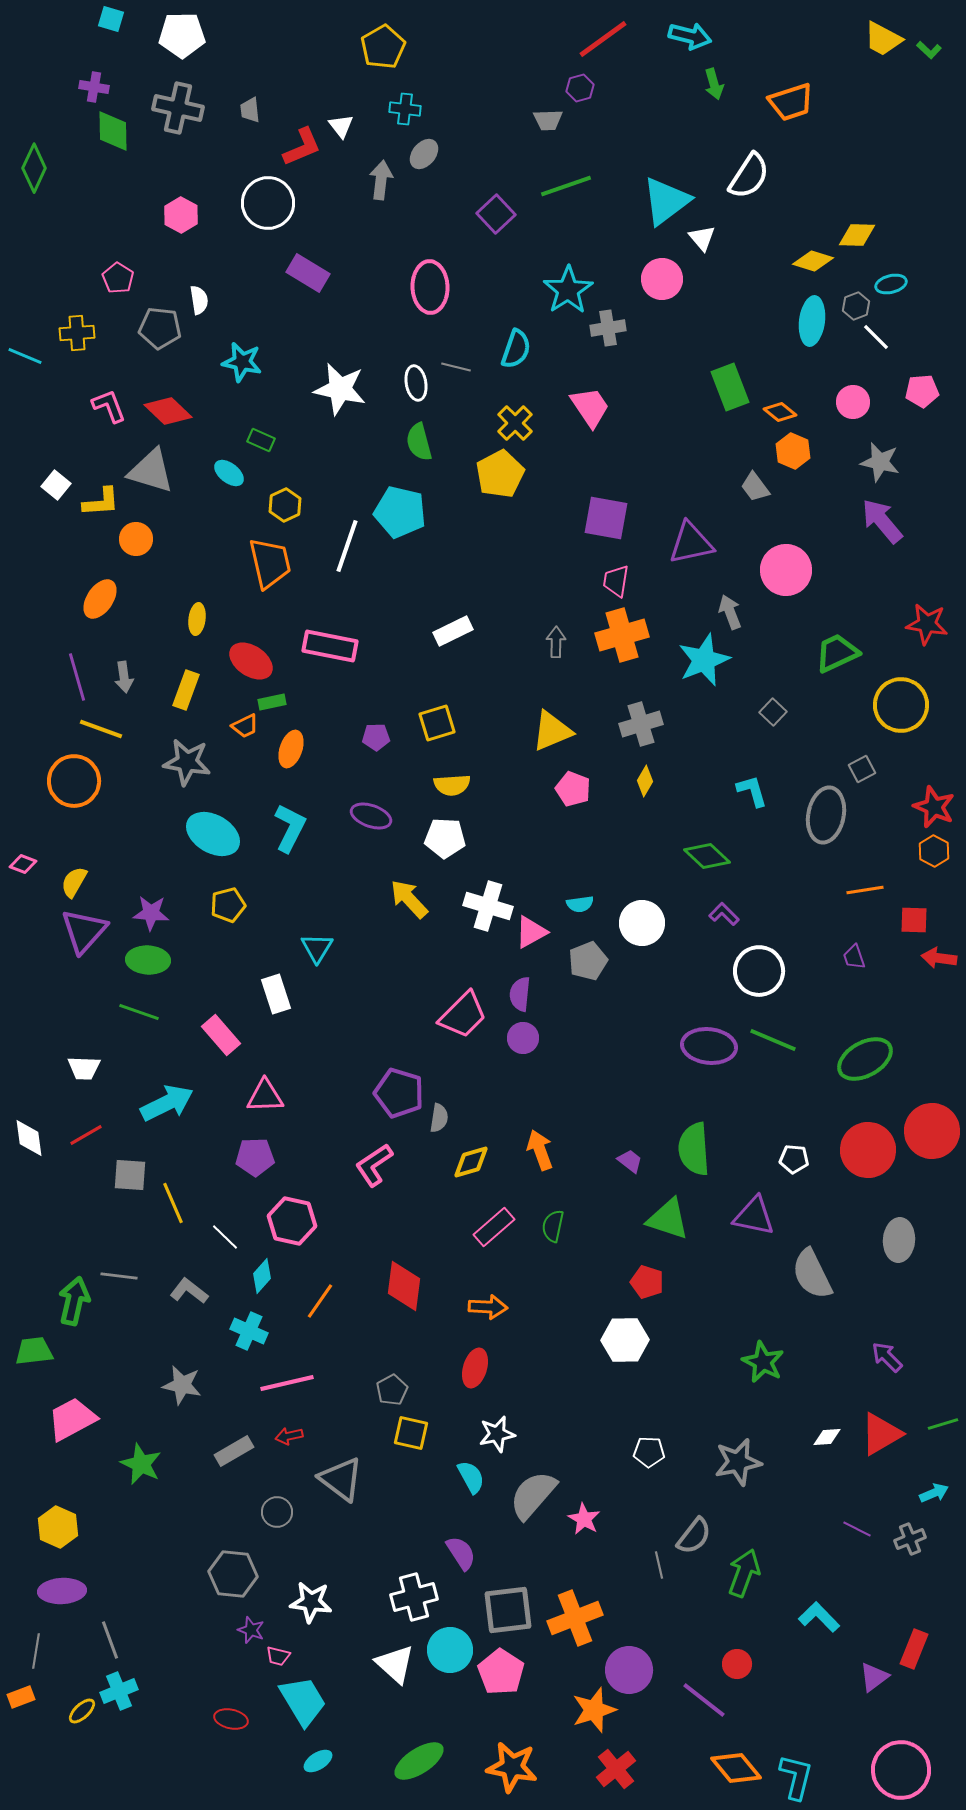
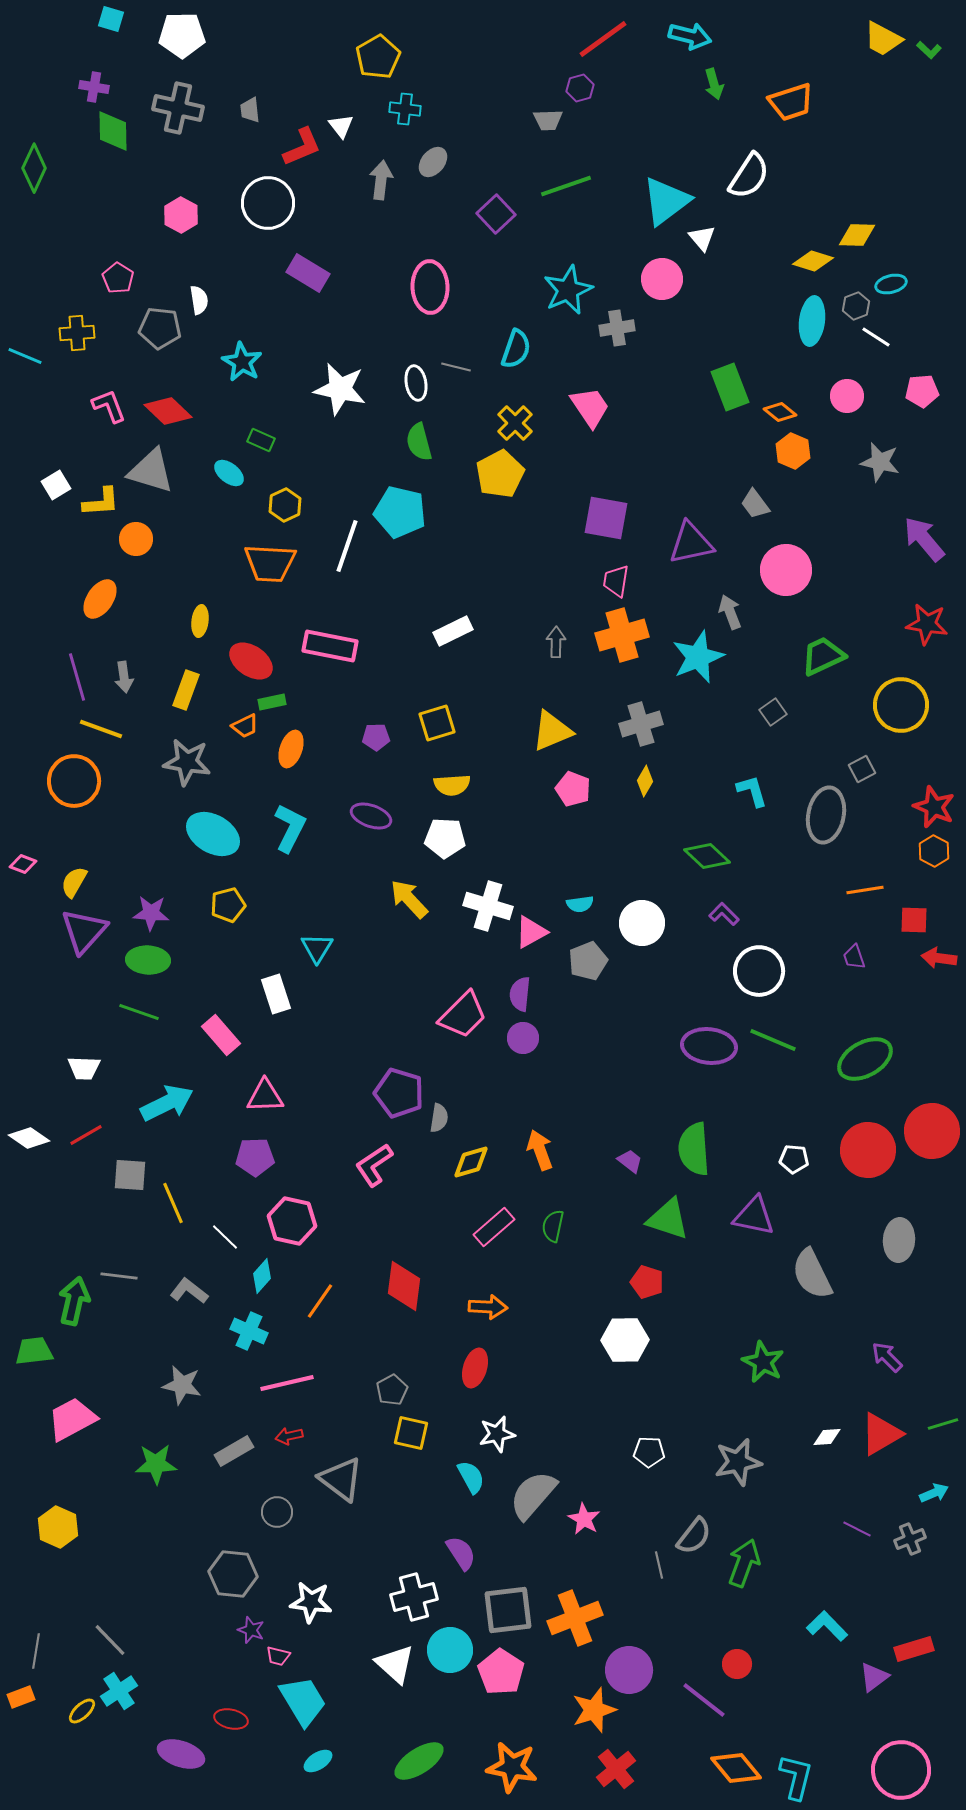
yellow pentagon at (383, 47): moved 5 px left, 10 px down
gray ellipse at (424, 154): moved 9 px right, 8 px down
cyan star at (568, 290): rotated 9 degrees clockwise
gray cross at (608, 328): moved 9 px right
white line at (876, 337): rotated 12 degrees counterclockwise
cyan star at (242, 362): rotated 18 degrees clockwise
pink circle at (853, 402): moved 6 px left, 6 px up
white square at (56, 485): rotated 20 degrees clockwise
gray trapezoid at (755, 487): moved 17 px down
purple arrow at (882, 521): moved 42 px right, 18 px down
orange trapezoid at (270, 563): rotated 106 degrees clockwise
yellow ellipse at (197, 619): moved 3 px right, 2 px down
green trapezoid at (837, 653): moved 14 px left, 3 px down
cyan star at (704, 660): moved 6 px left, 3 px up
gray square at (773, 712): rotated 12 degrees clockwise
white diamond at (29, 1138): rotated 48 degrees counterclockwise
green star at (141, 1464): moved 15 px right; rotated 27 degrees counterclockwise
green arrow at (744, 1573): moved 10 px up
purple ellipse at (62, 1591): moved 119 px right, 163 px down; rotated 21 degrees clockwise
cyan L-shape at (819, 1617): moved 8 px right, 9 px down
gray line at (110, 1640): rotated 24 degrees counterclockwise
red rectangle at (914, 1649): rotated 51 degrees clockwise
cyan cross at (119, 1691): rotated 12 degrees counterclockwise
